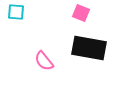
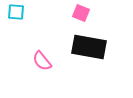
black rectangle: moved 1 px up
pink semicircle: moved 2 px left
